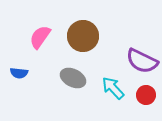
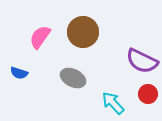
brown circle: moved 4 px up
blue semicircle: rotated 12 degrees clockwise
cyan arrow: moved 15 px down
red circle: moved 2 px right, 1 px up
